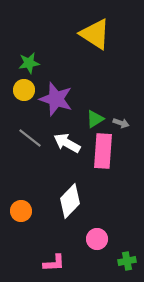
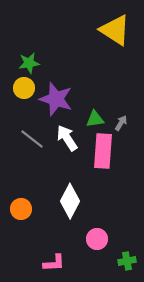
yellow triangle: moved 20 px right, 4 px up
yellow circle: moved 2 px up
green triangle: rotated 24 degrees clockwise
gray arrow: rotated 77 degrees counterclockwise
gray line: moved 2 px right, 1 px down
white arrow: moved 5 px up; rotated 28 degrees clockwise
white diamond: rotated 16 degrees counterclockwise
orange circle: moved 2 px up
